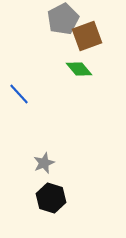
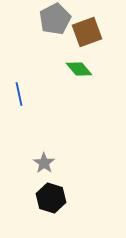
gray pentagon: moved 8 px left
brown square: moved 4 px up
blue line: rotated 30 degrees clockwise
gray star: rotated 15 degrees counterclockwise
